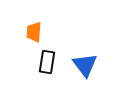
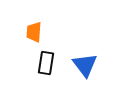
black rectangle: moved 1 px left, 1 px down
